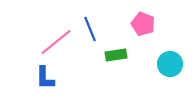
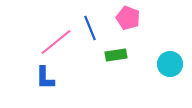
pink pentagon: moved 15 px left, 6 px up
blue line: moved 1 px up
